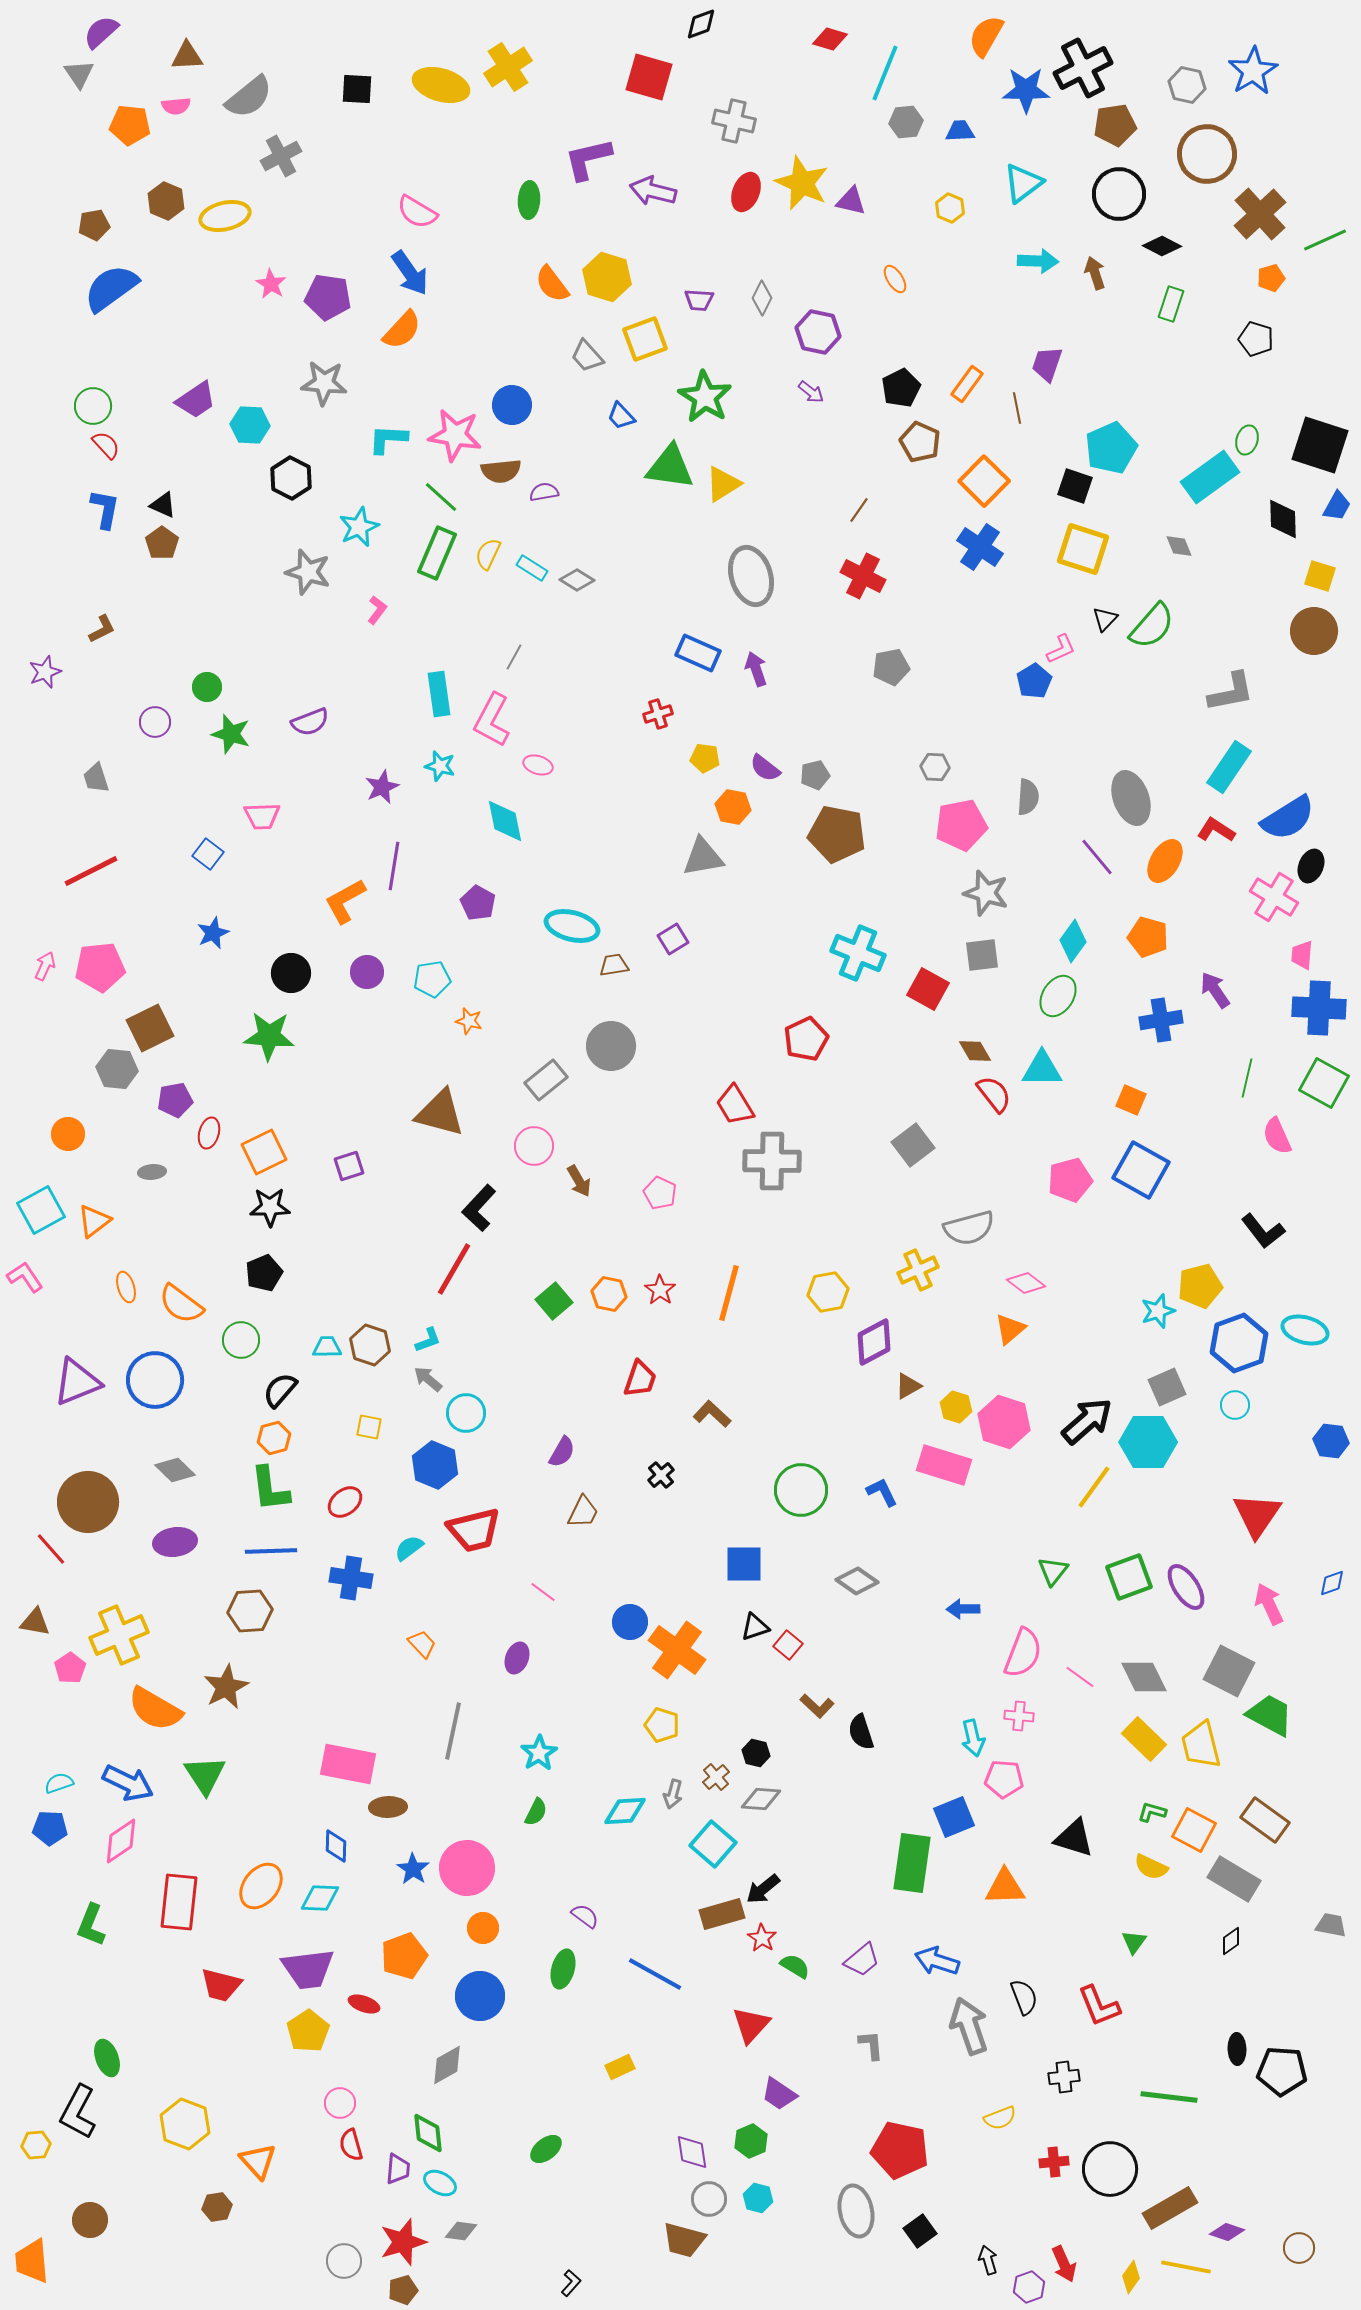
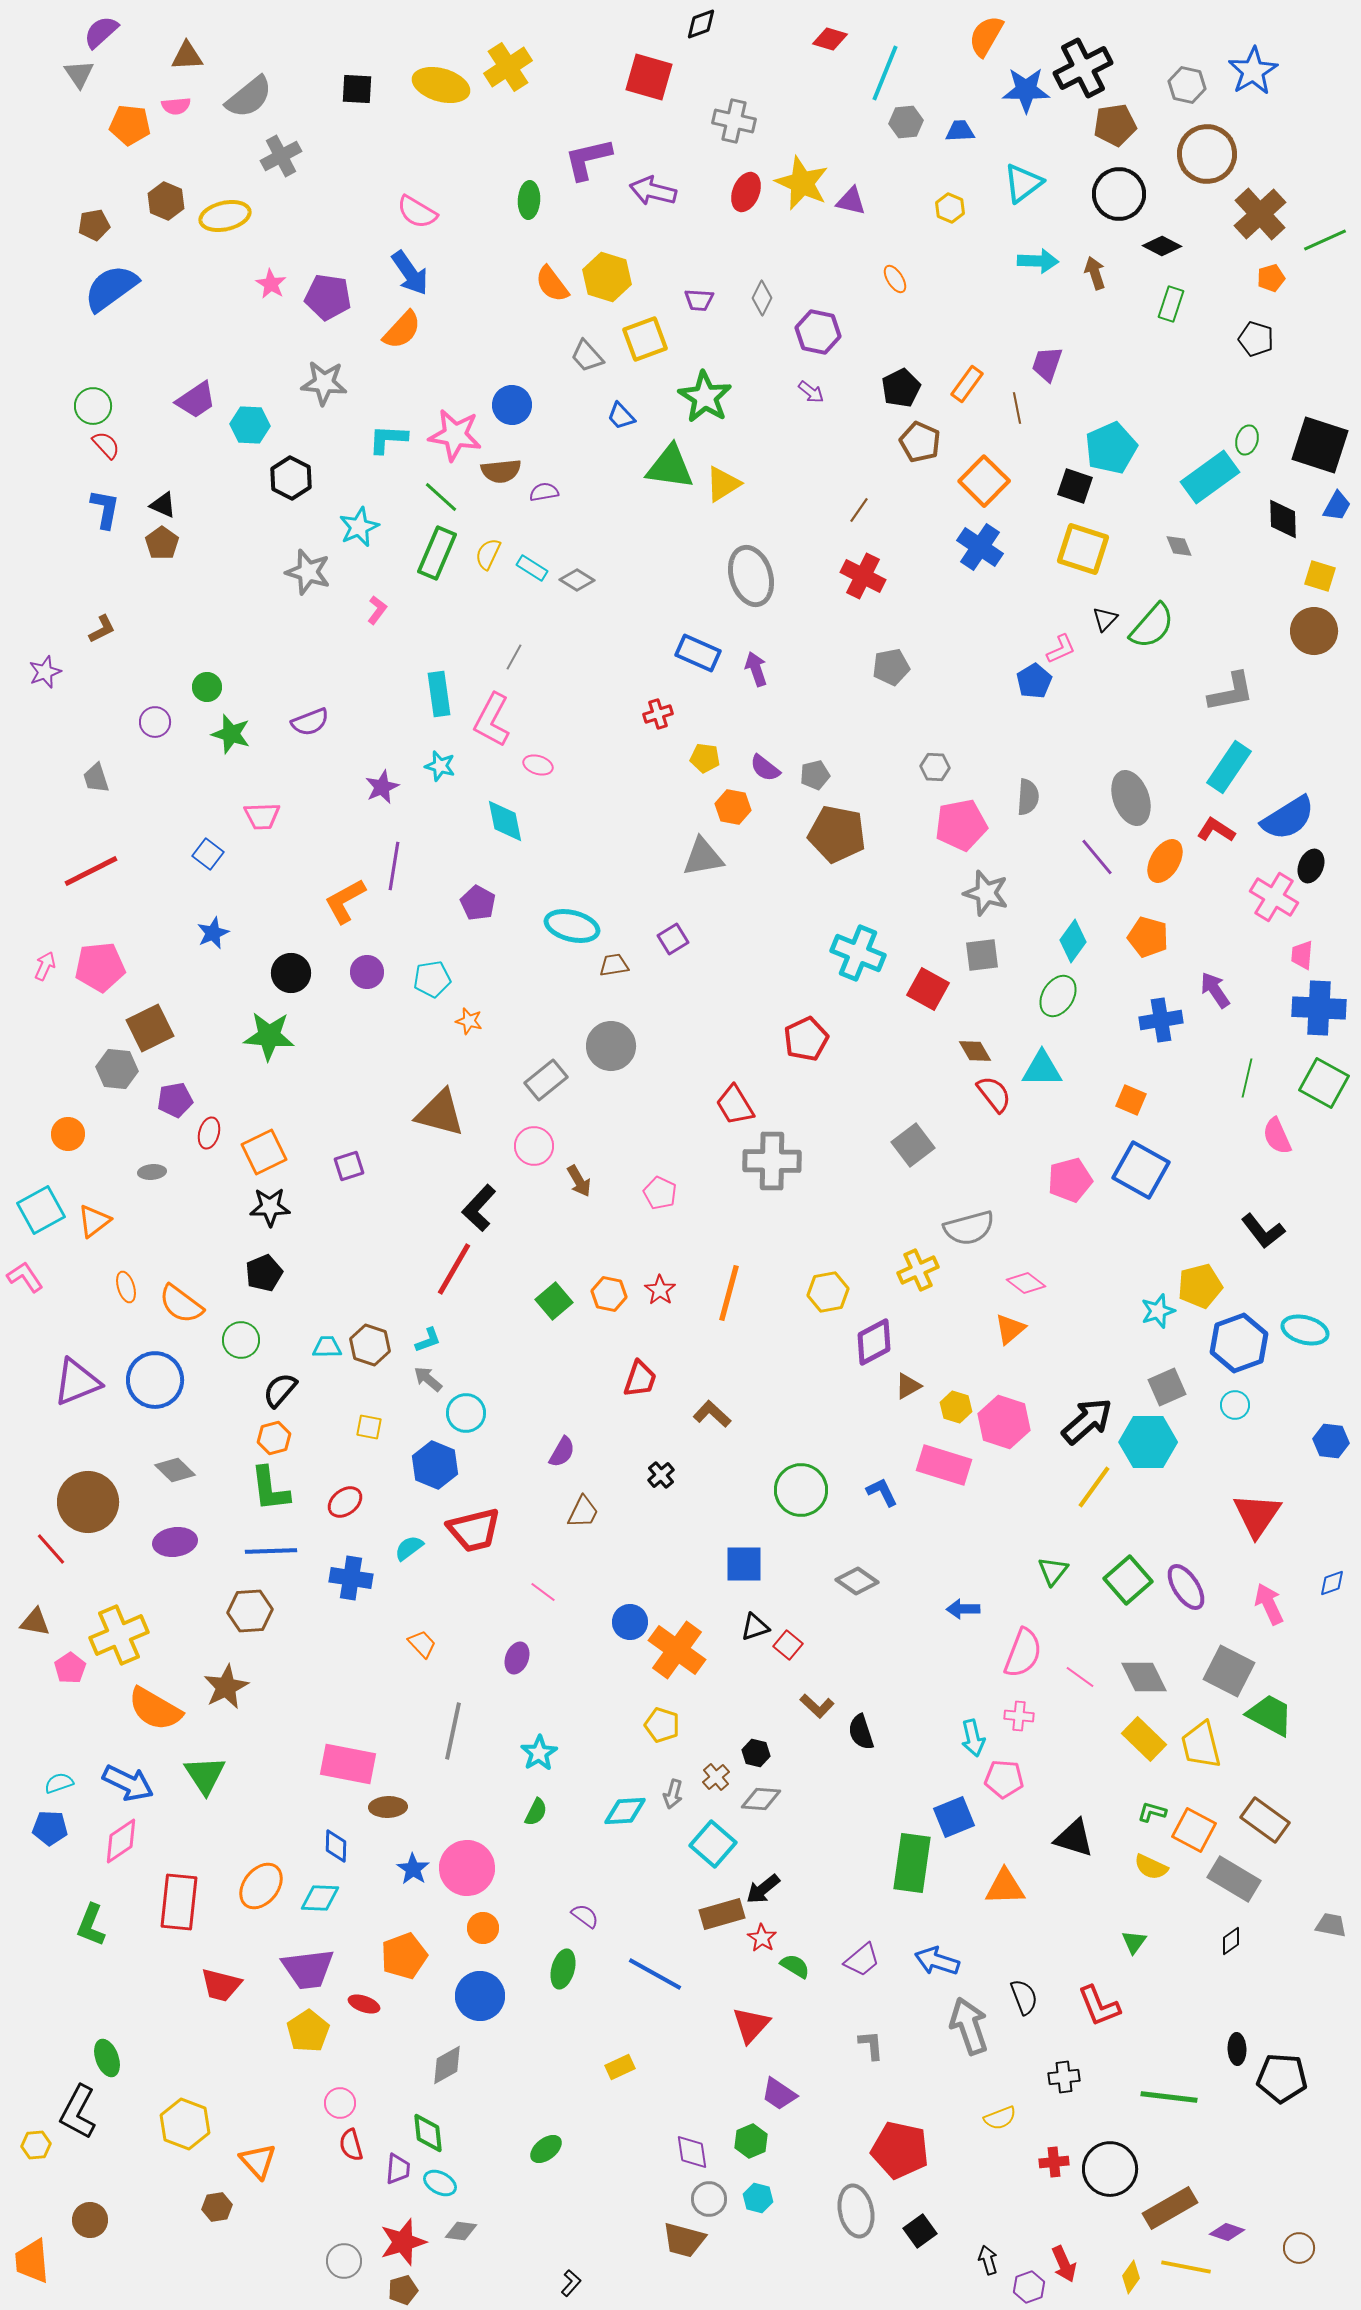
green square at (1129, 1577): moved 1 px left, 3 px down; rotated 21 degrees counterclockwise
black pentagon at (1282, 2071): moved 7 px down
